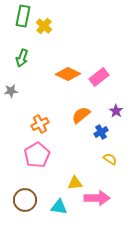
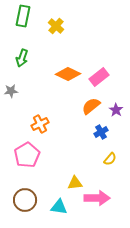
yellow cross: moved 12 px right
purple star: moved 1 px up
orange semicircle: moved 10 px right, 9 px up
pink pentagon: moved 10 px left
yellow semicircle: rotated 96 degrees clockwise
